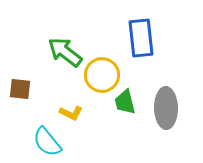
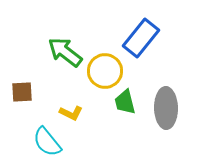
blue rectangle: rotated 45 degrees clockwise
yellow circle: moved 3 px right, 4 px up
brown square: moved 2 px right, 3 px down; rotated 10 degrees counterclockwise
